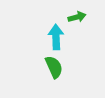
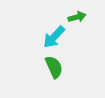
cyan arrow: moved 2 px left; rotated 135 degrees counterclockwise
